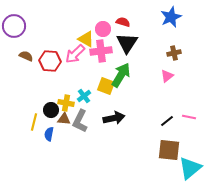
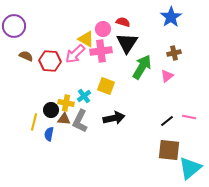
blue star: rotated 10 degrees counterclockwise
green arrow: moved 21 px right, 8 px up
